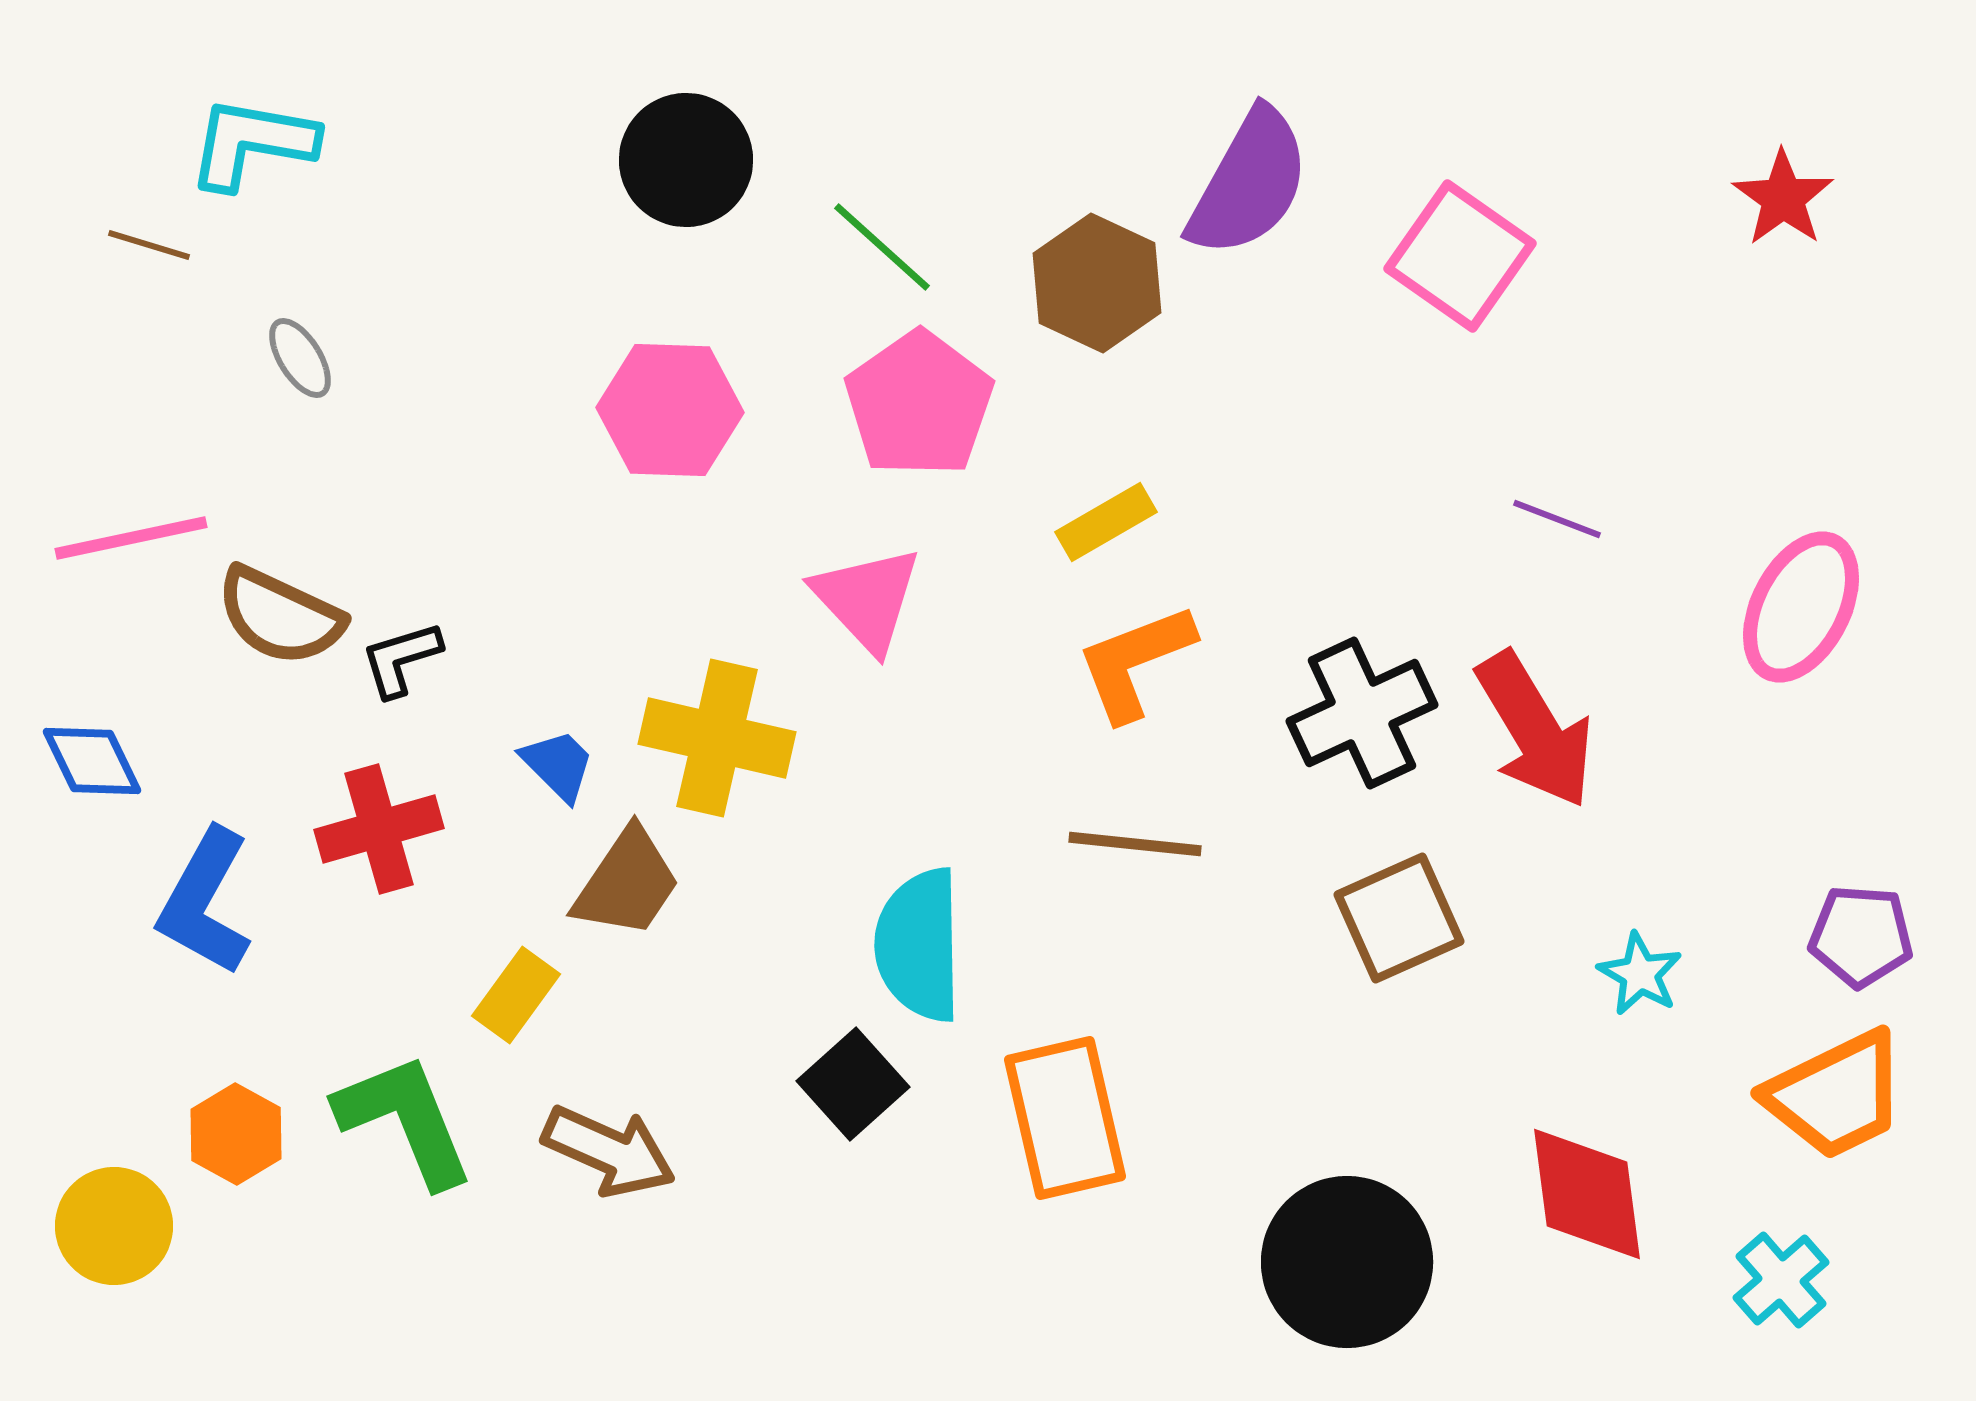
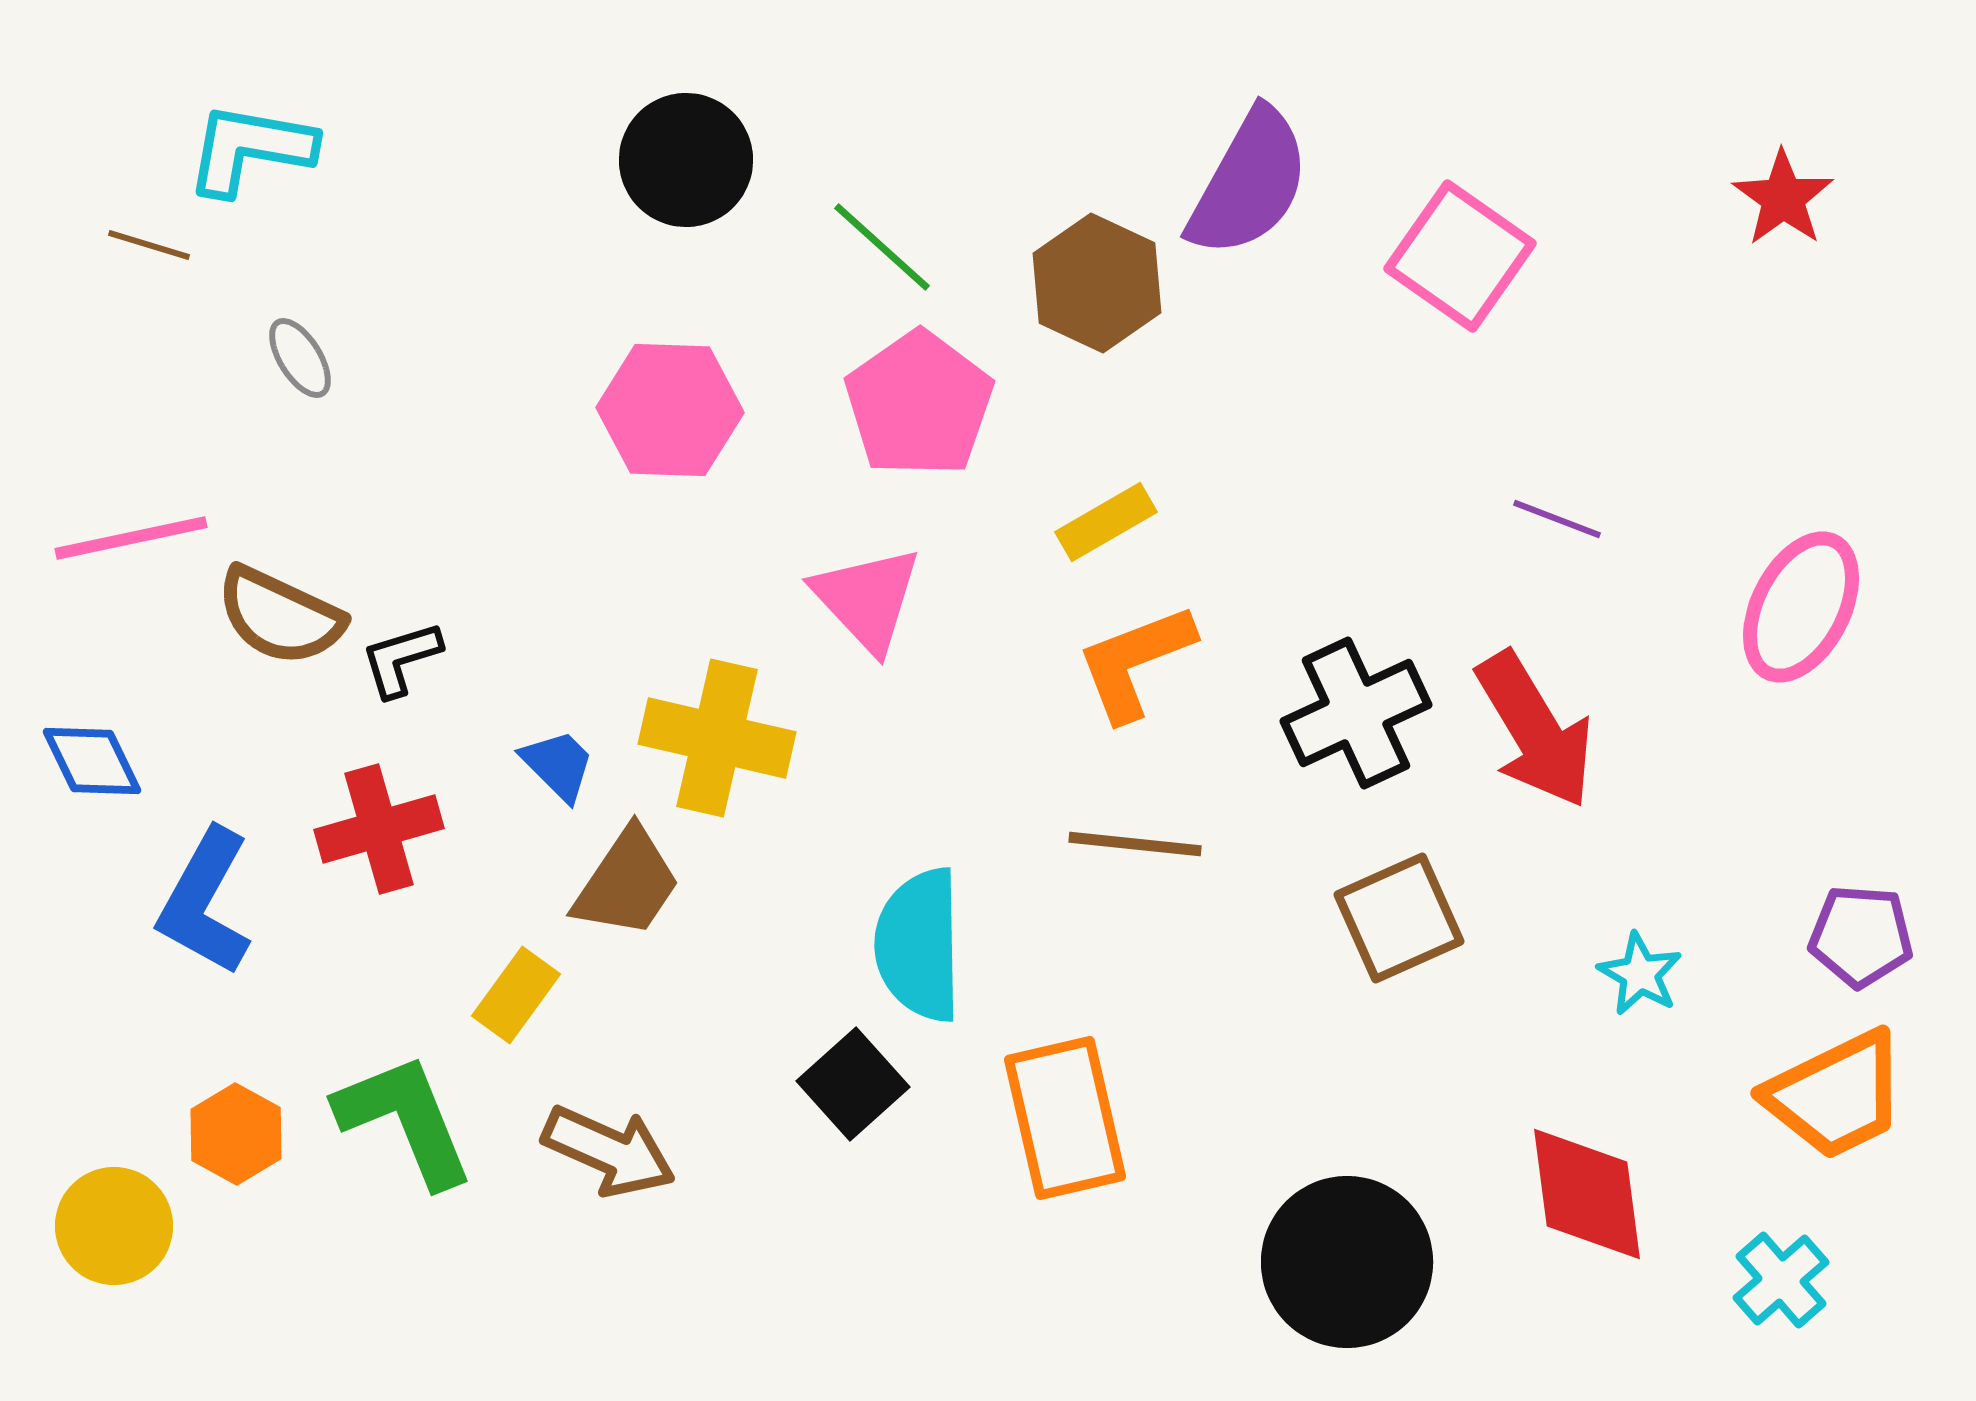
cyan L-shape at (252, 143): moved 2 px left, 6 px down
black cross at (1362, 713): moved 6 px left
